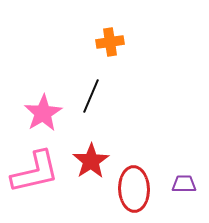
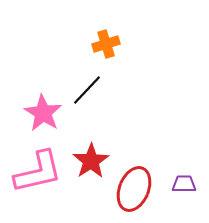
orange cross: moved 4 px left, 2 px down; rotated 8 degrees counterclockwise
black line: moved 4 px left, 6 px up; rotated 20 degrees clockwise
pink star: rotated 9 degrees counterclockwise
pink L-shape: moved 3 px right
red ellipse: rotated 24 degrees clockwise
